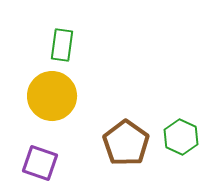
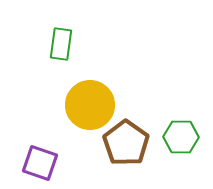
green rectangle: moved 1 px left, 1 px up
yellow circle: moved 38 px right, 9 px down
green hexagon: rotated 24 degrees counterclockwise
